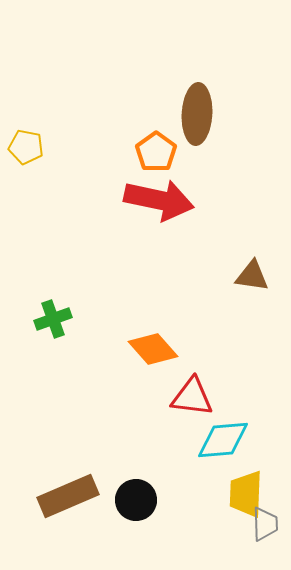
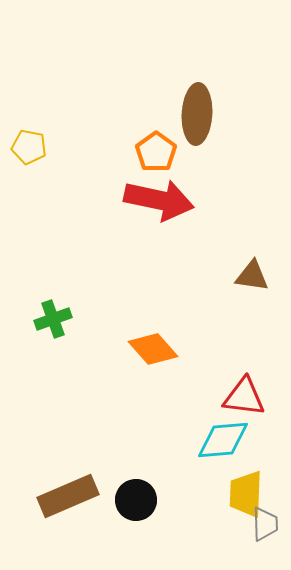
yellow pentagon: moved 3 px right
red triangle: moved 52 px right
